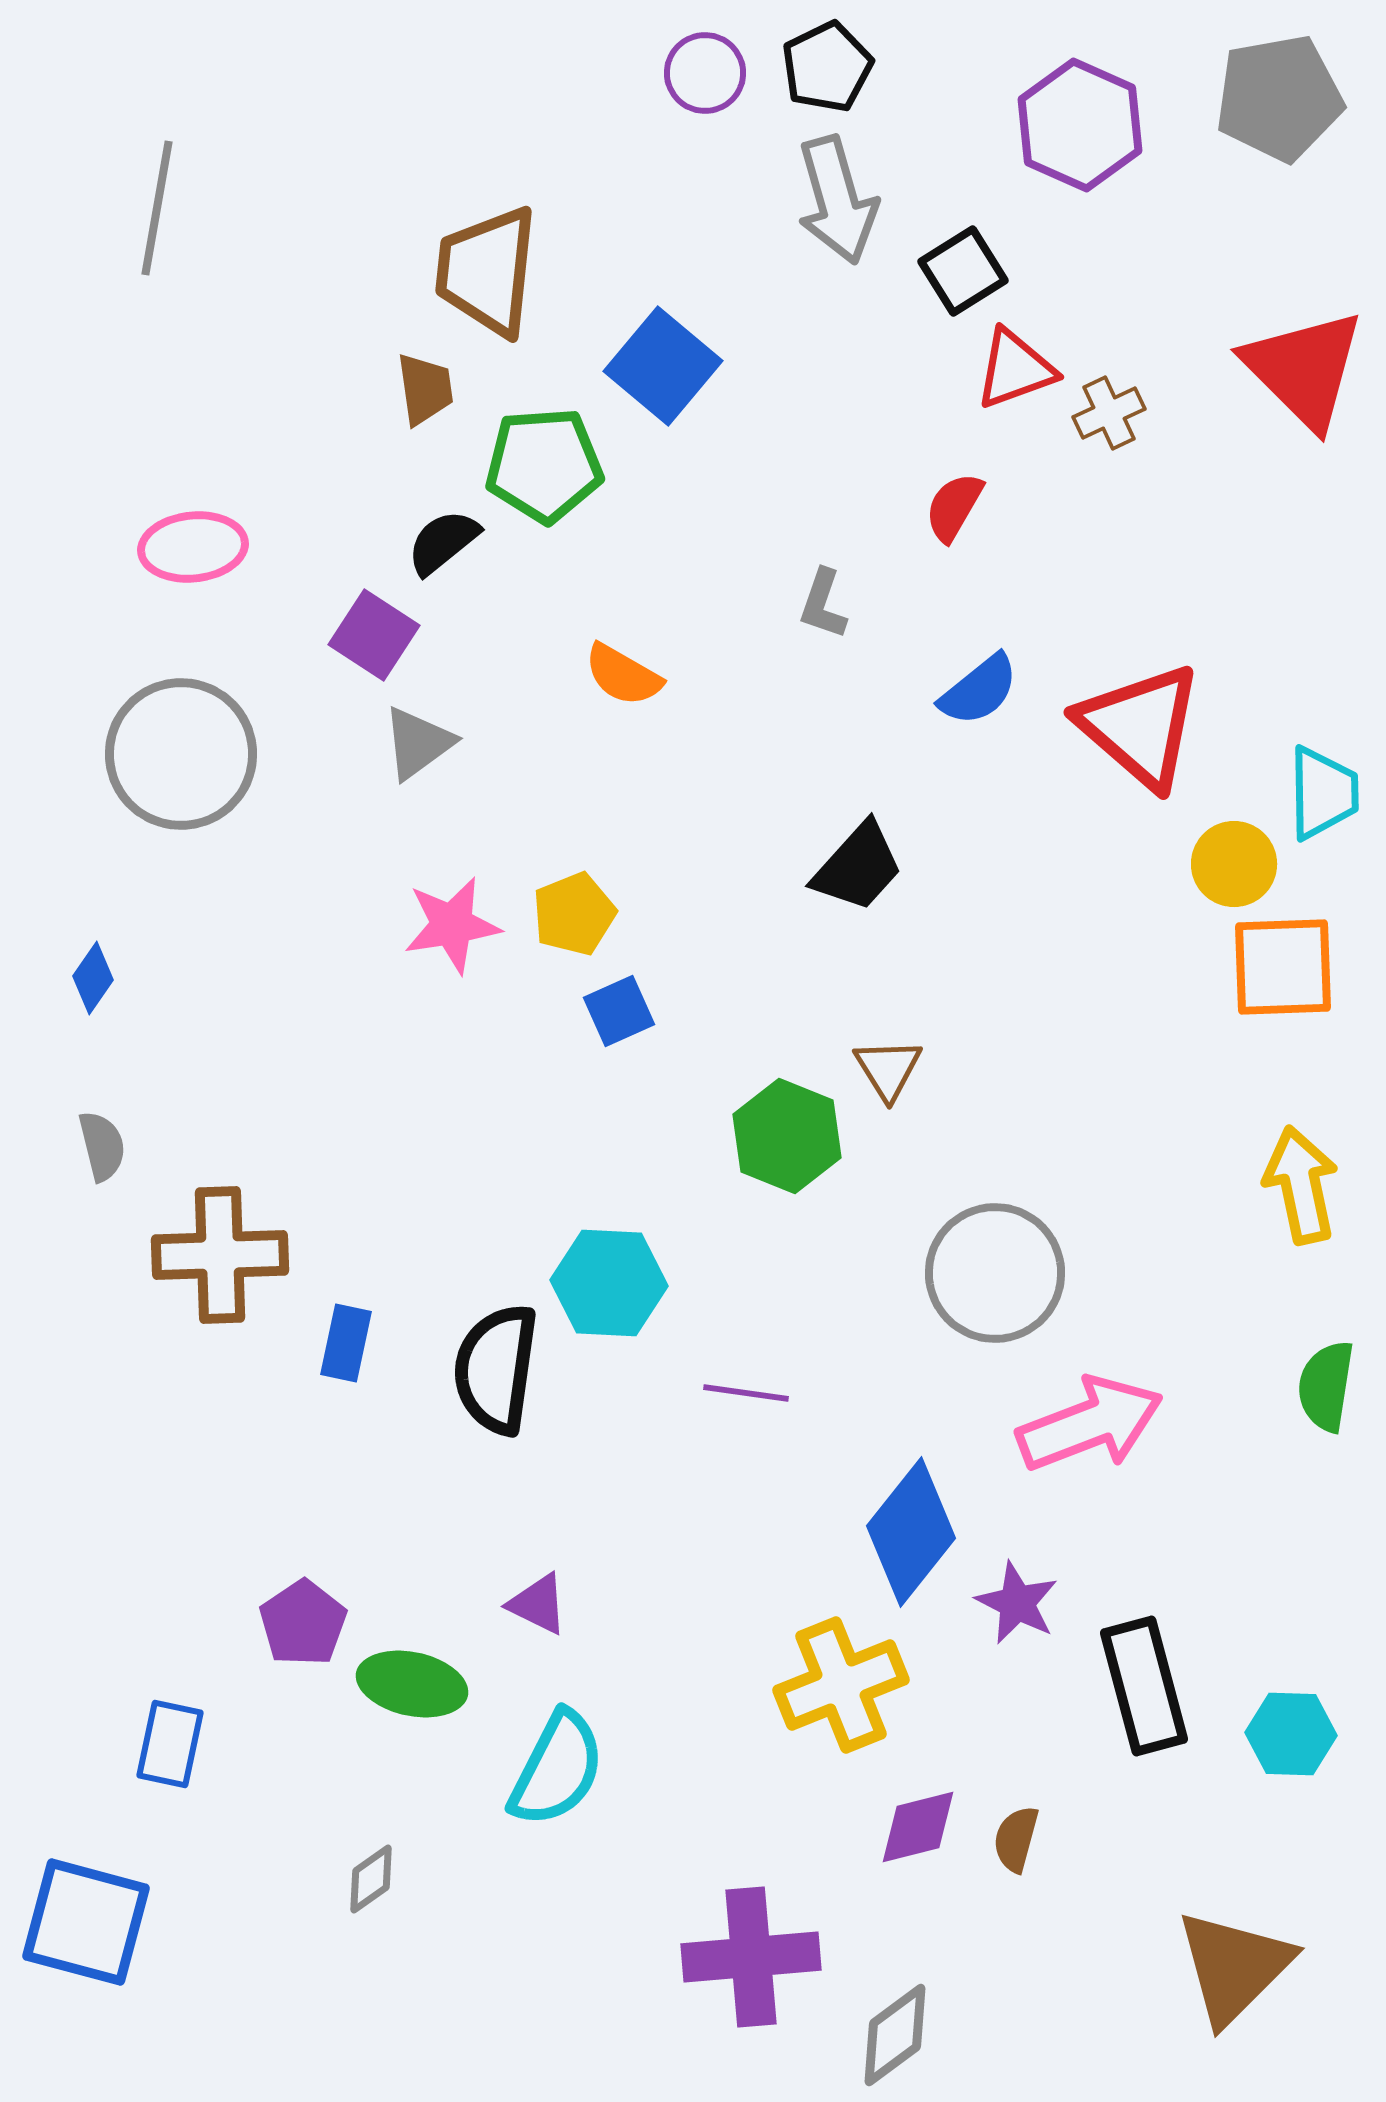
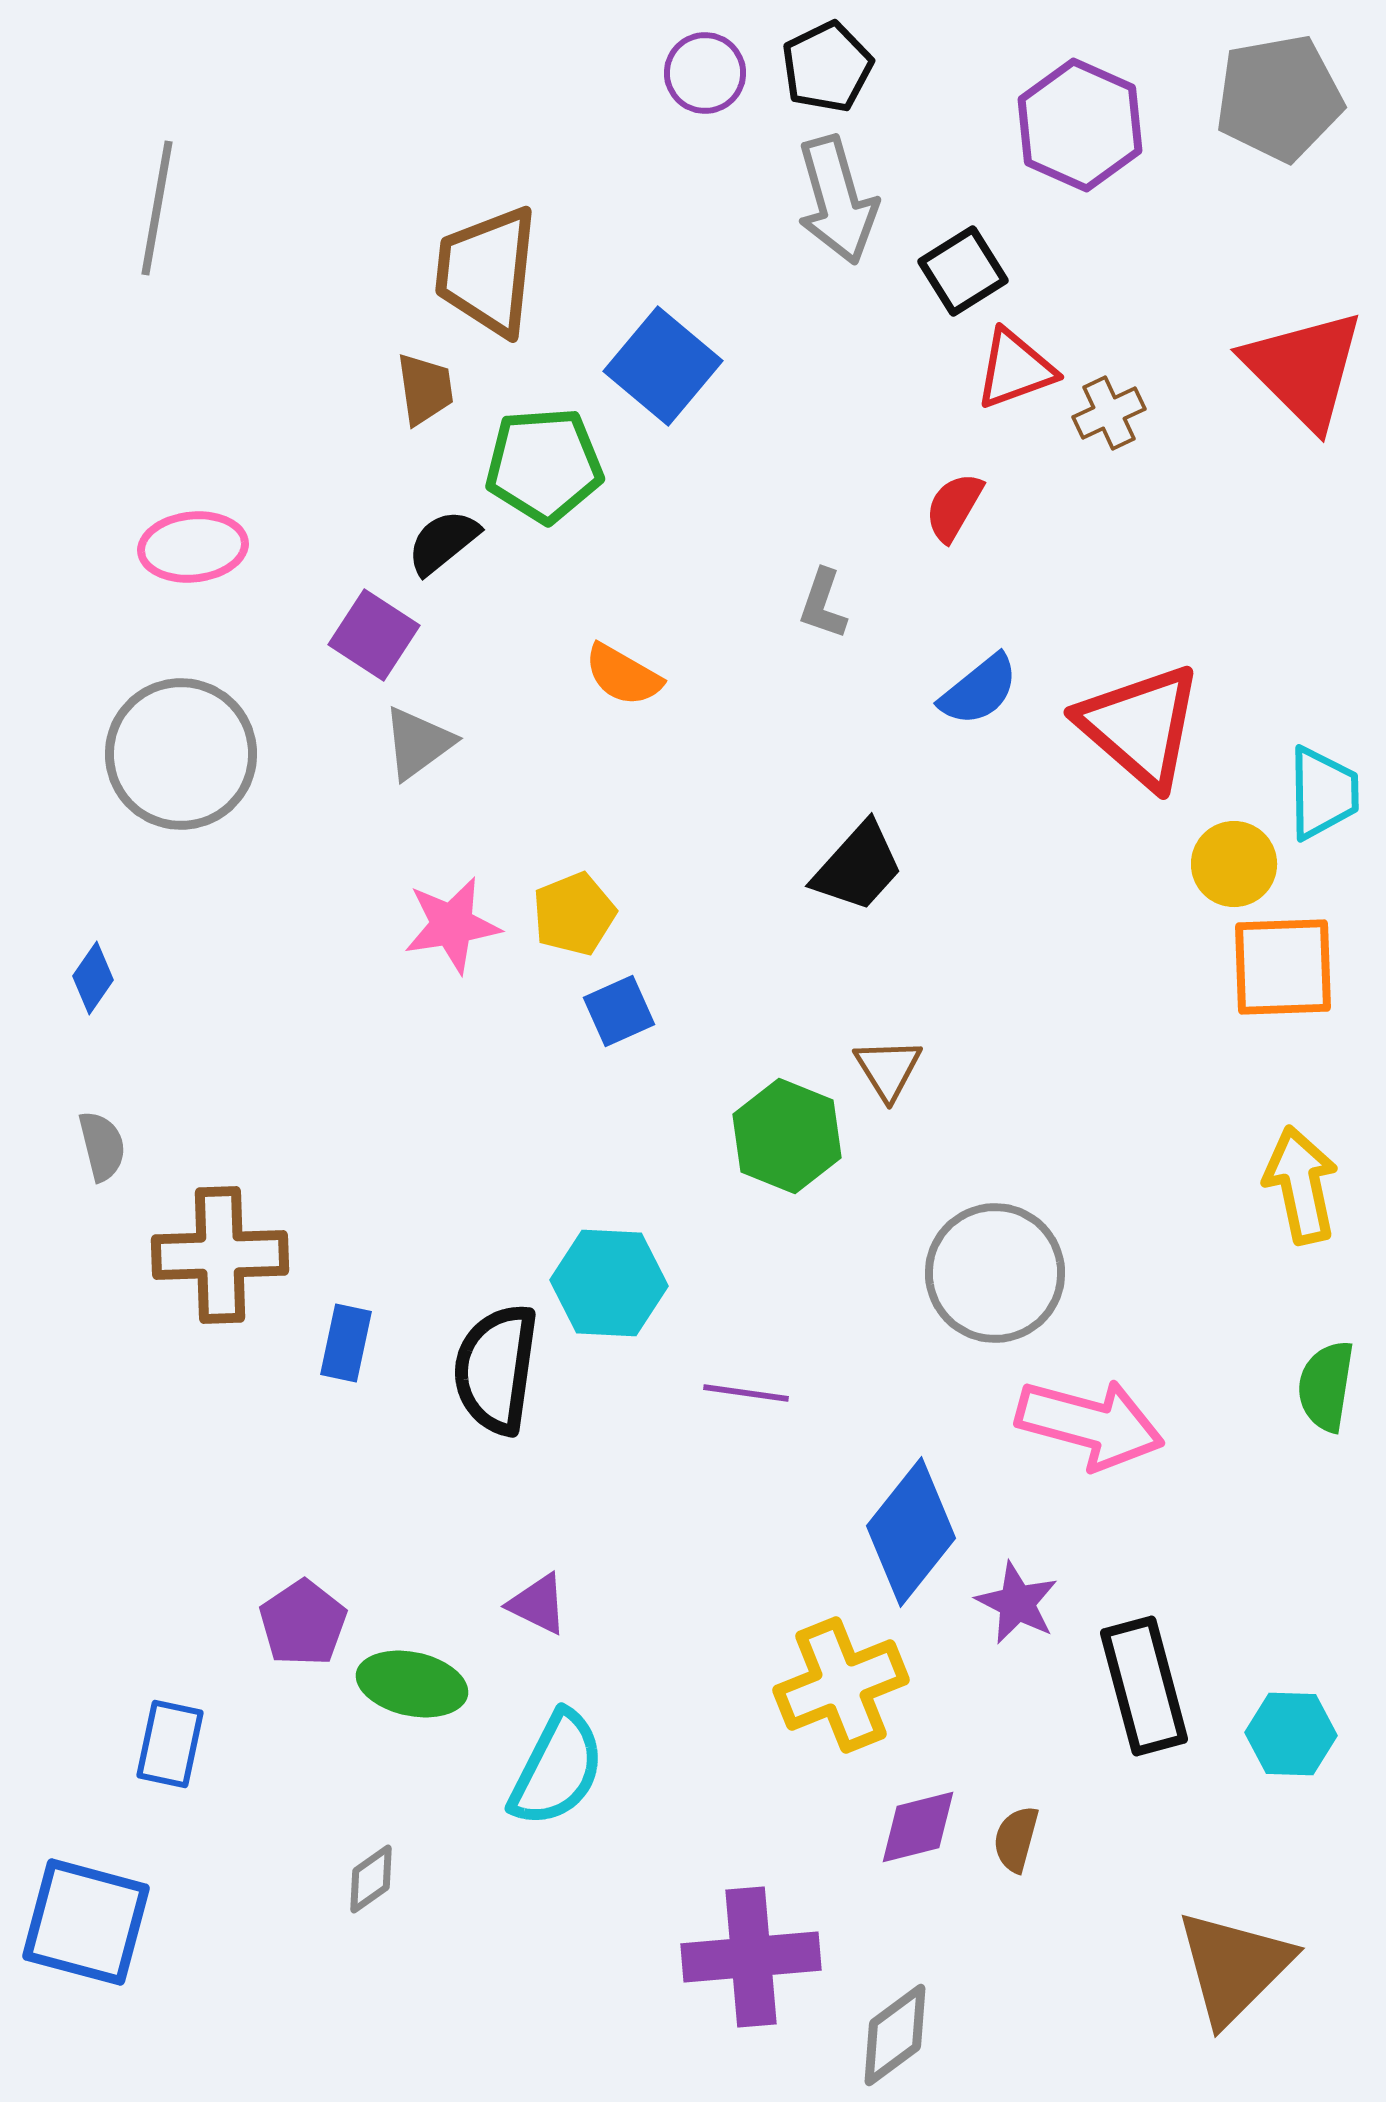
pink arrow at (1090, 1424): rotated 36 degrees clockwise
